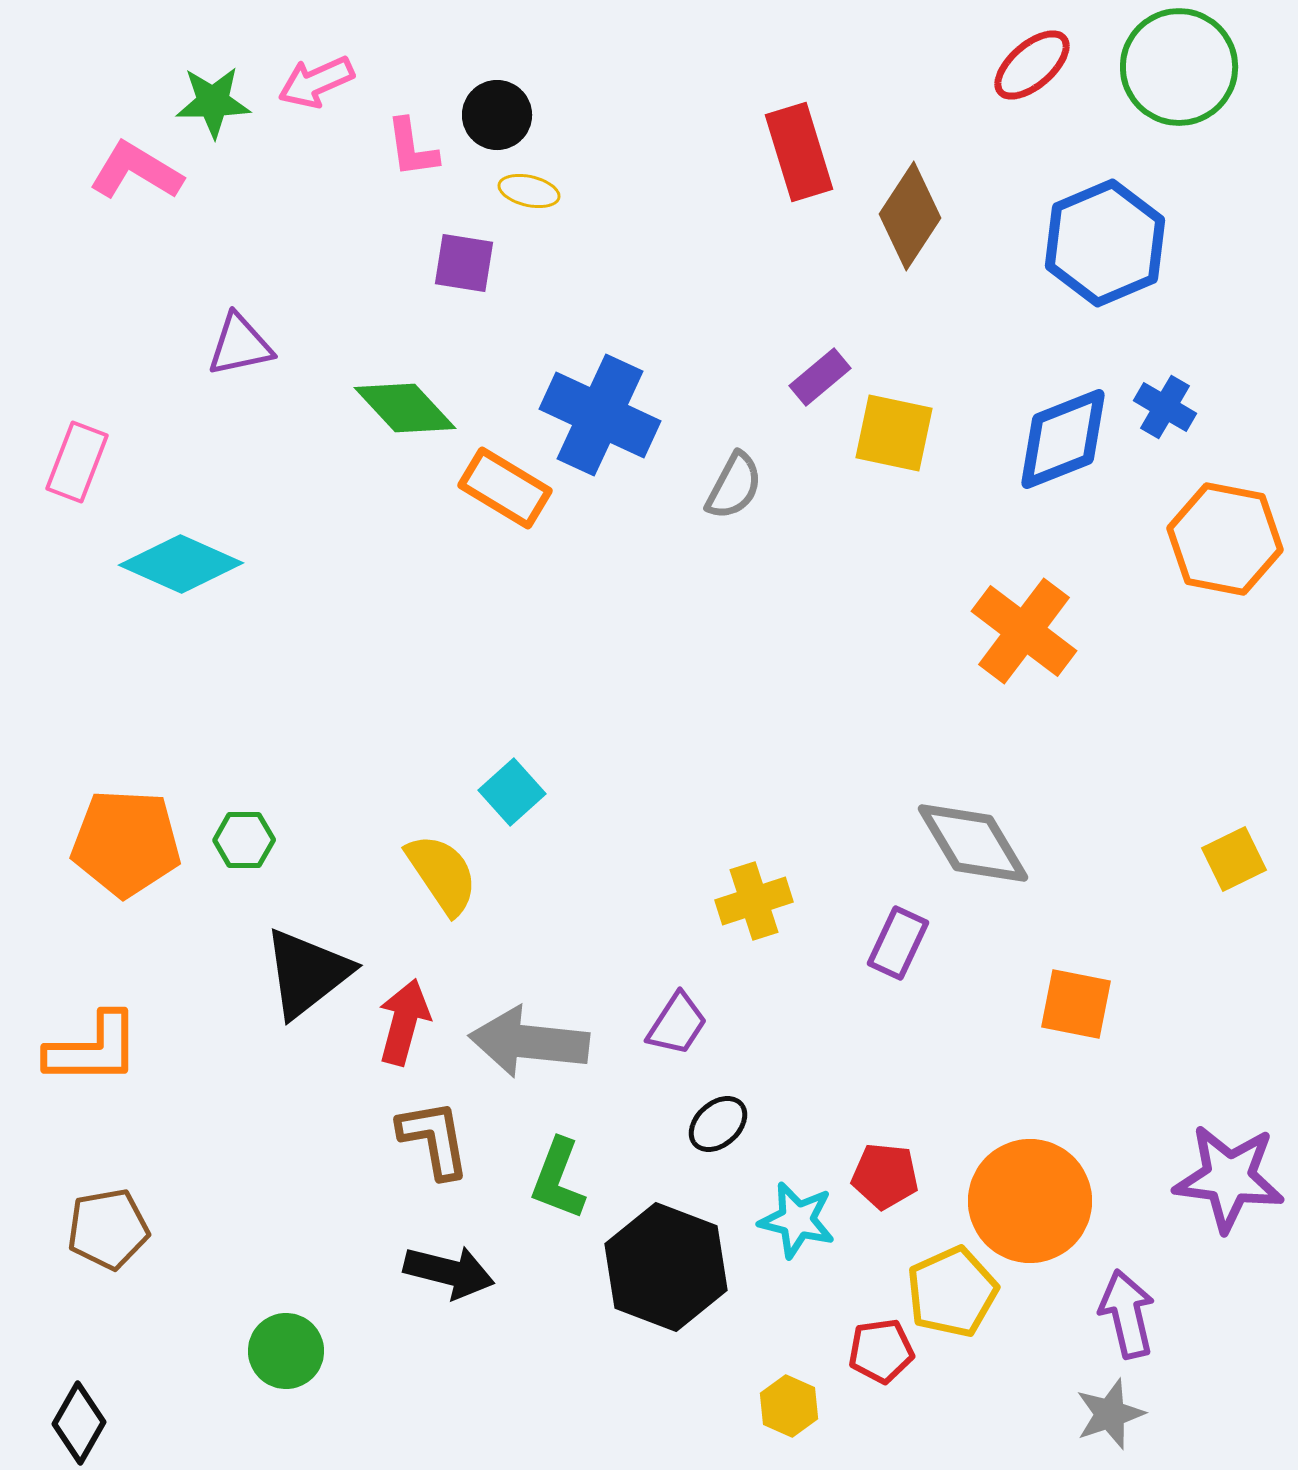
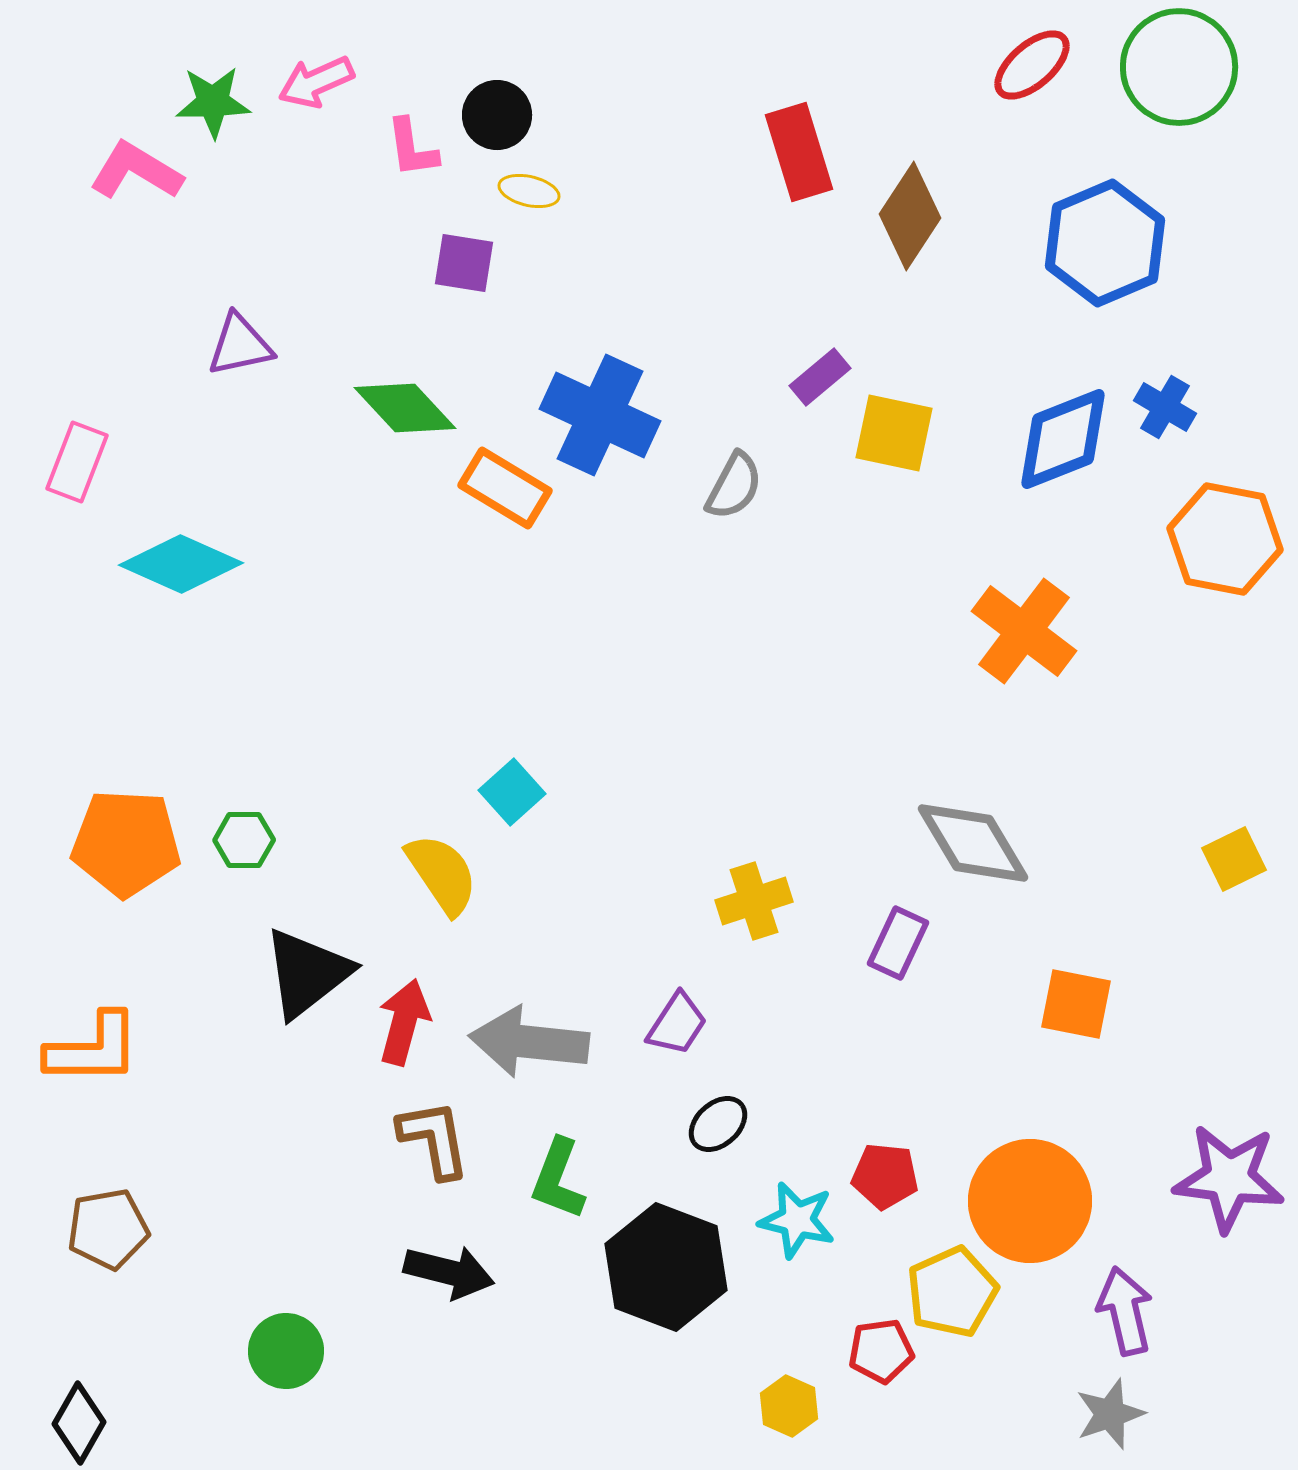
purple arrow at (1127, 1314): moved 2 px left, 3 px up
